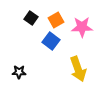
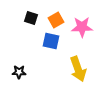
black square: rotated 16 degrees counterclockwise
blue square: rotated 24 degrees counterclockwise
